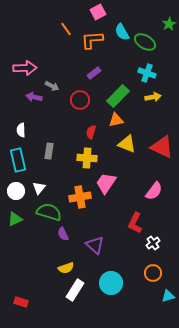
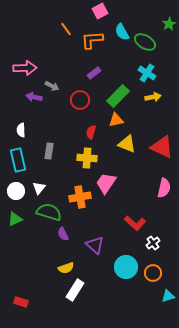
pink square: moved 2 px right, 1 px up
cyan cross: rotated 12 degrees clockwise
pink semicircle: moved 10 px right, 3 px up; rotated 24 degrees counterclockwise
red L-shape: rotated 75 degrees counterclockwise
cyan circle: moved 15 px right, 16 px up
